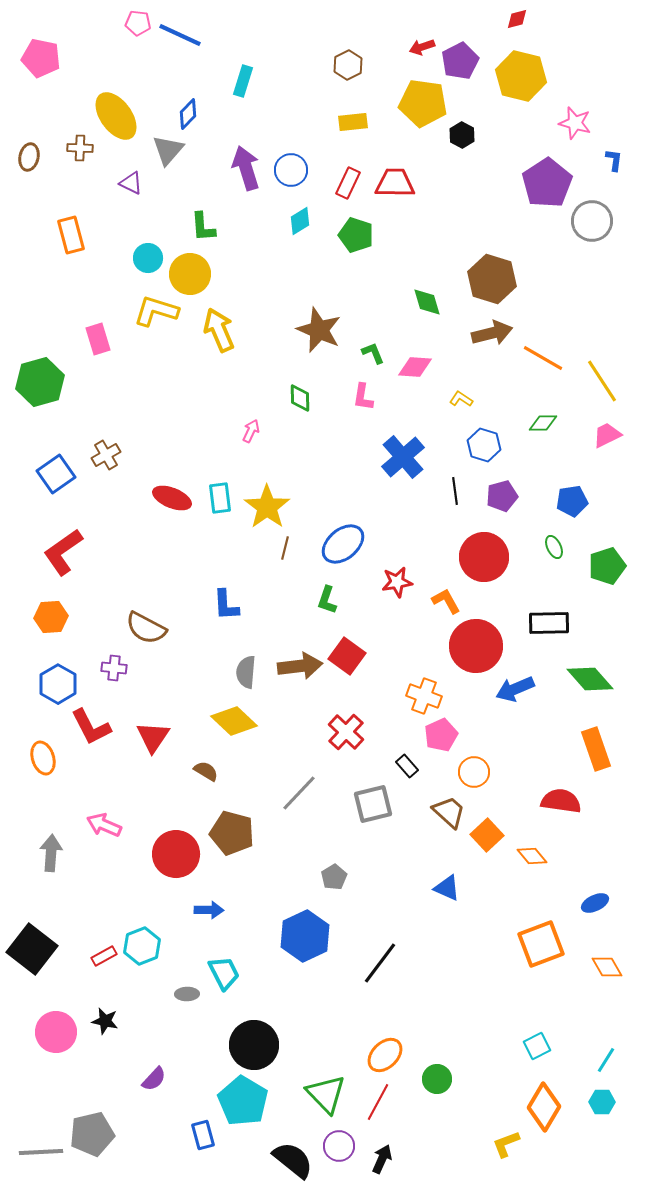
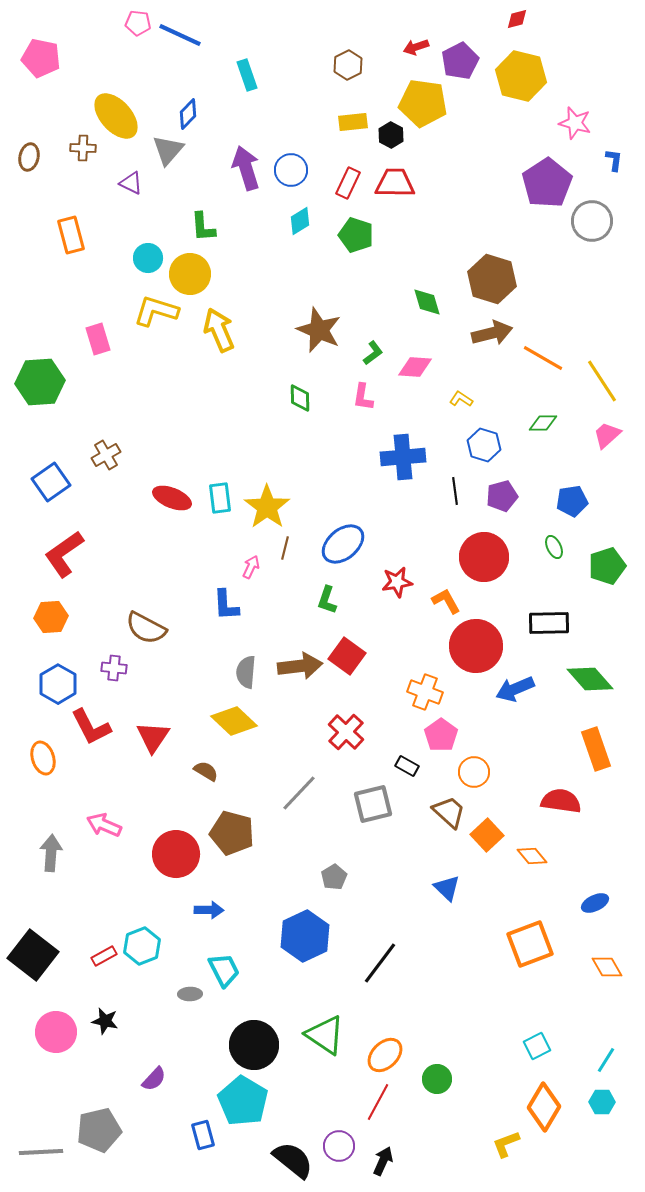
red arrow at (422, 47): moved 6 px left
cyan rectangle at (243, 81): moved 4 px right, 6 px up; rotated 36 degrees counterclockwise
yellow ellipse at (116, 116): rotated 6 degrees counterclockwise
black hexagon at (462, 135): moved 71 px left
brown cross at (80, 148): moved 3 px right
green L-shape at (373, 353): rotated 75 degrees clockwise
green hexagon at (40, 382): rotated 12 degrees clockwise
pink arrow at (251, 431): moved 136 px down
pink trapezoid at (607, 435): rotated 16 degrees counterclockwise
blue cross at (403, 457): rotated 36 degrees clockwise
blue square at (56, 474): moved 5 px left, 8 px down
red L-shape at (63, 552): moved 1 px right, 2 px down
orange cross at (424, 696): moved 1 px right, 4 px up
pink pentagon at (441, 735): rotated 12 degrees counterclockwise
black rectangle at (407, 766): rotated 20 degrees counterclockwise
blue triangle at (447, 888): rotated 20 degrees clockwise
orange square at (541, 944): moved 11 px left
black square at (32, 949): moved 1 px right, 6 px down
cyan trapezoid at (224, 973): moved 3 px up
gray ellipse at (187, 994): moved 3 px right
green triangle at (326, 1094): moved 1 px left, 59 px up; rotated 12 degrees counterclockwise
gray pentagon at (92, 1134): moved 7 px right, 4 px up
black arrow at (382, 1159): moved 1 px right, 2 px down
